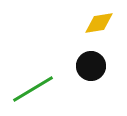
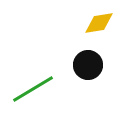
black circle: moved 3 px left, 1 px up
